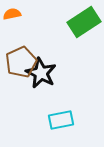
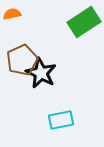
brown pentagon: moved 1 px right, 2 px up
